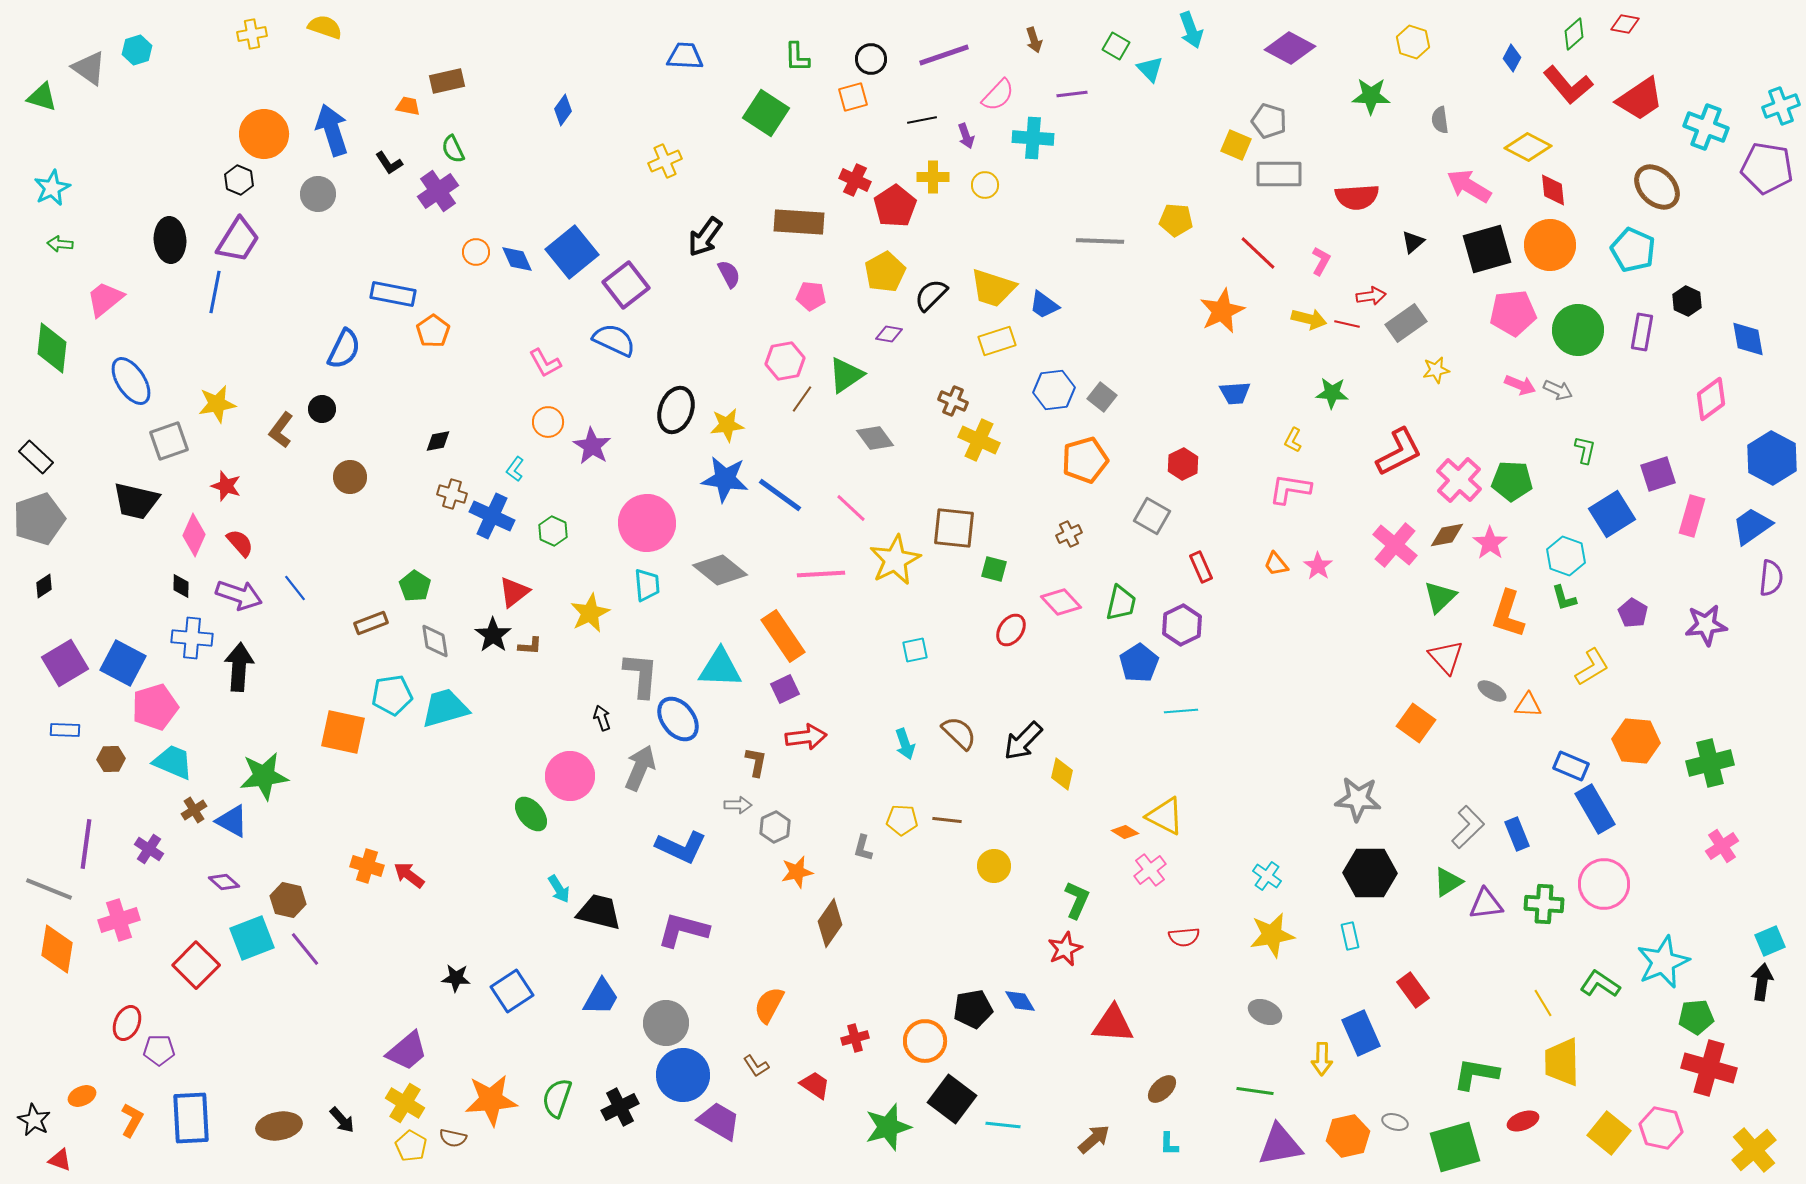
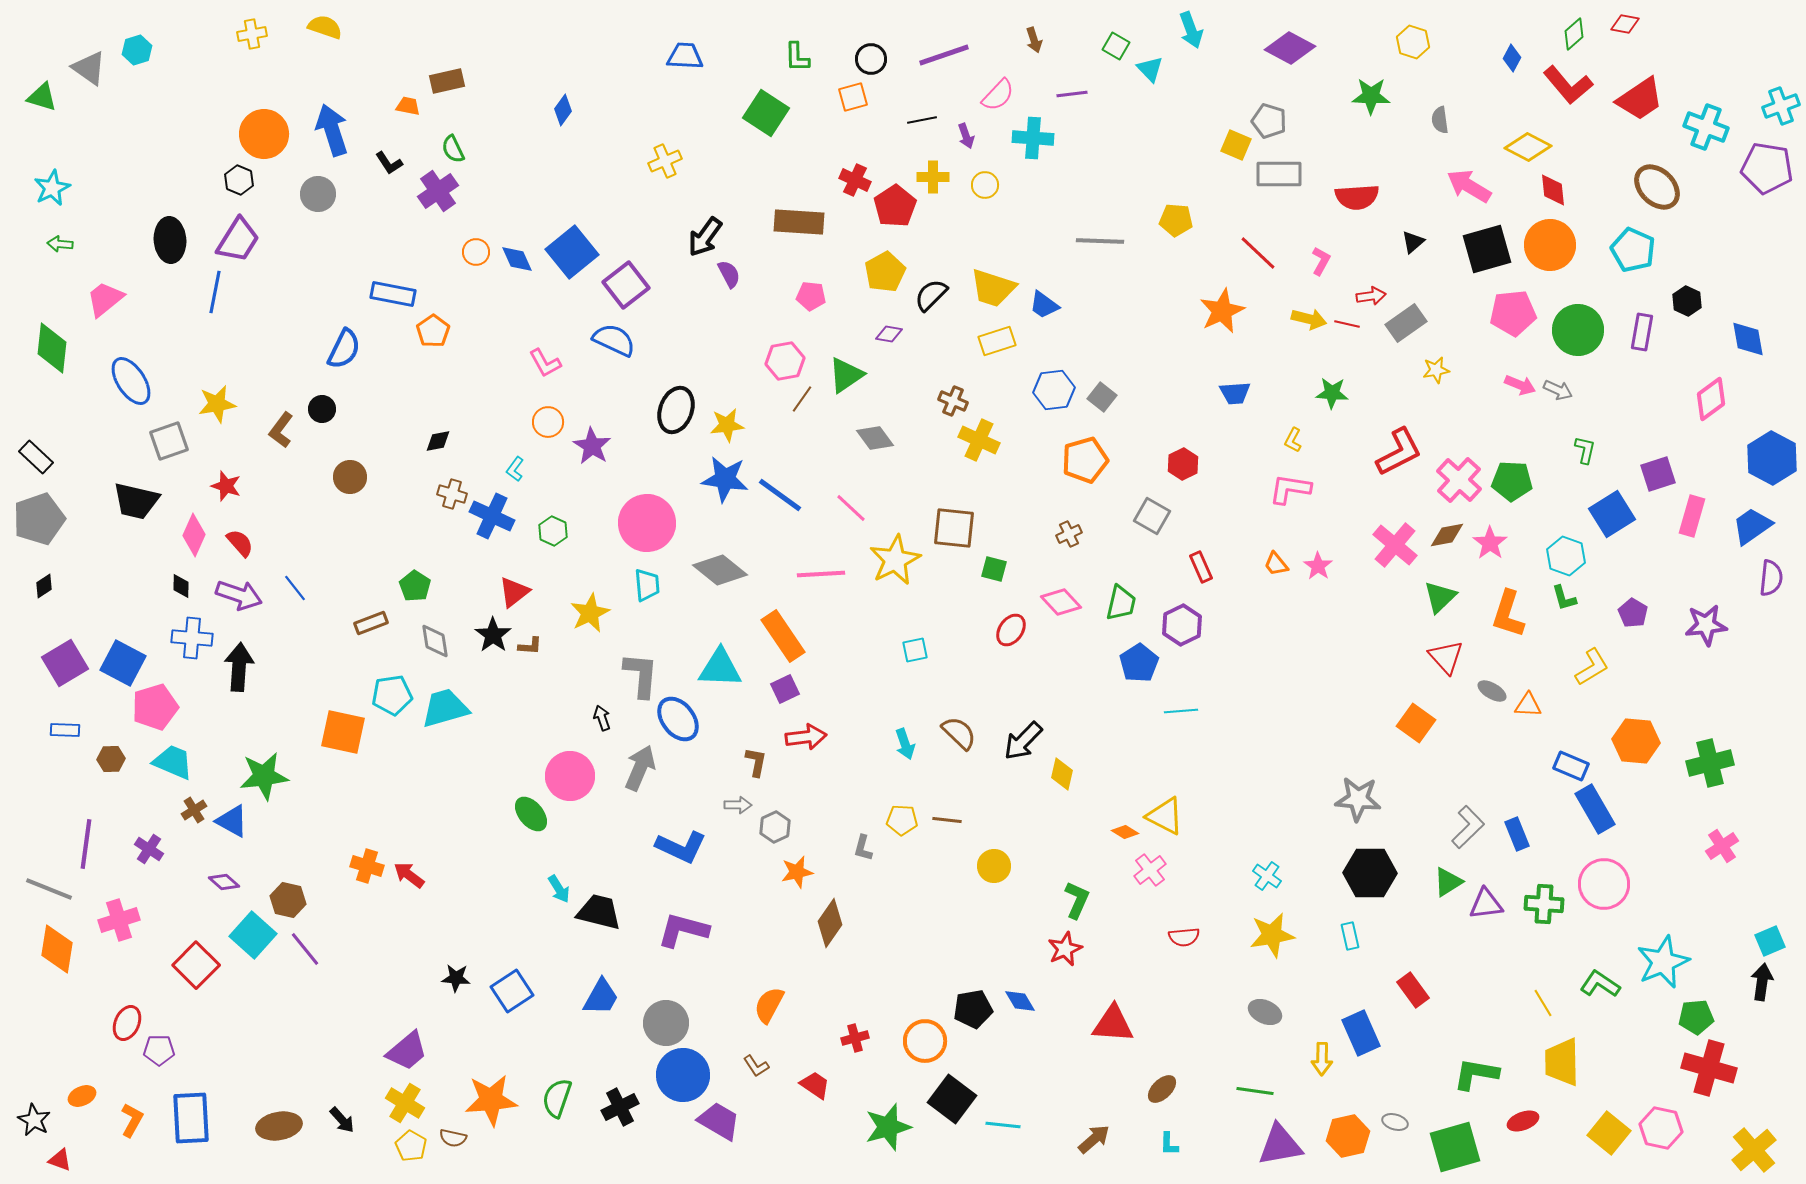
cyan square at (252, 938): moved 1 px right, 3 px up; rotated 27 degrees counterclockwise
